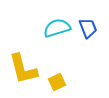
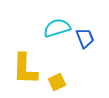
blue trapezoid: moved 3 px left, 10 px down
yellow L-shape: moved 2 px right; rotated 16 degrees clockwise
